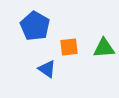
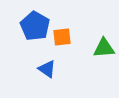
orange square: moved 7 px left, 10 px up
